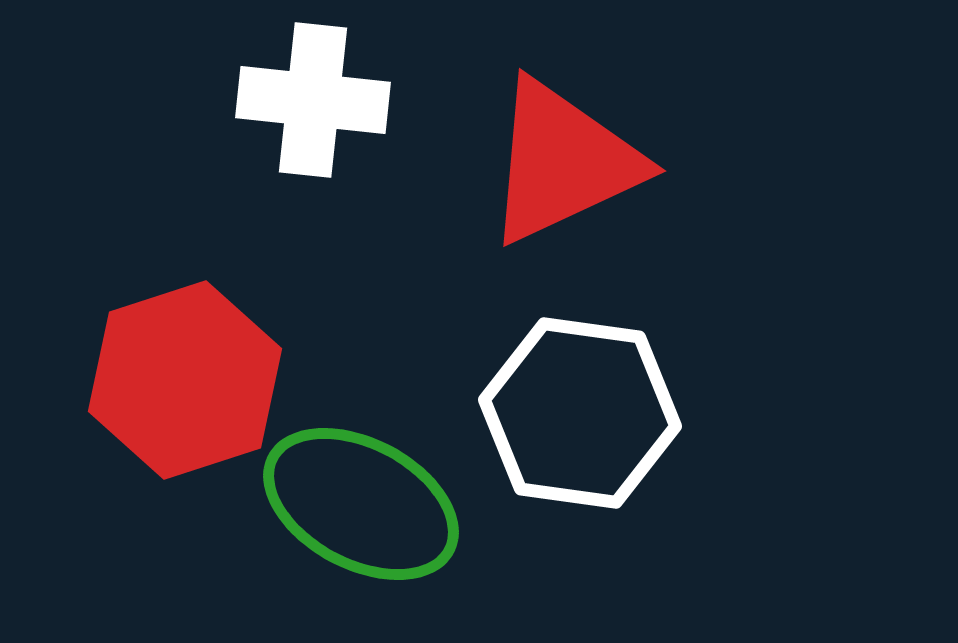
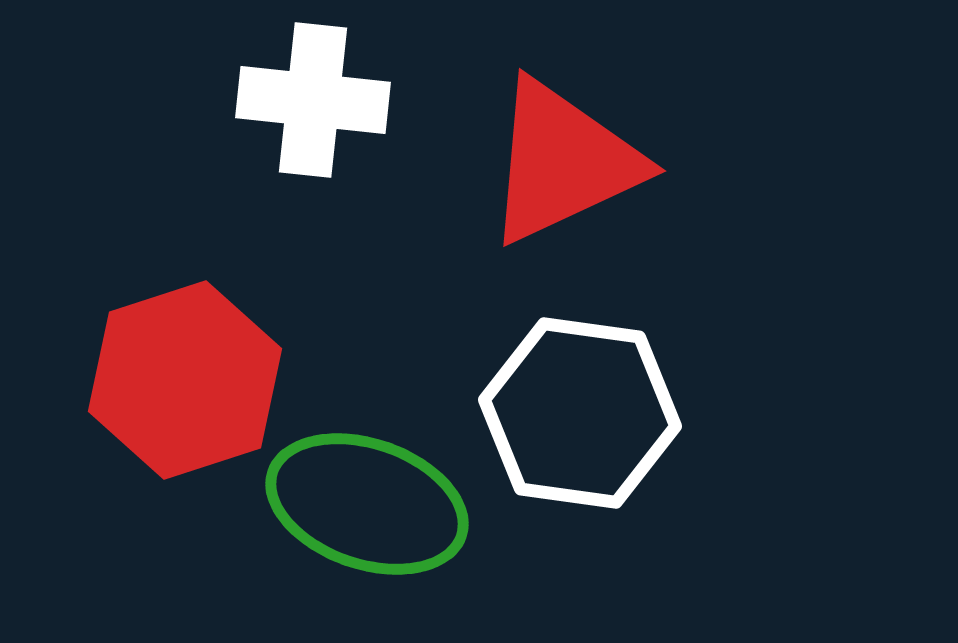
green ellipse: moved 6 px right; rotated 9 degrees counterclockwise
